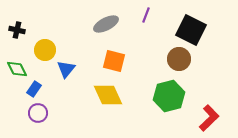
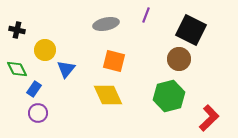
gray ellipse: rotated 15 degrees clockwise
